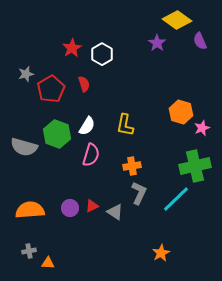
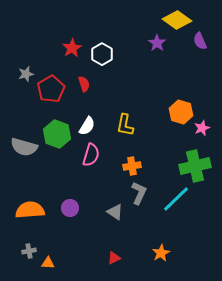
red triangle: moved 22 px right, 52 px down
